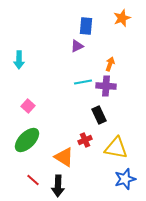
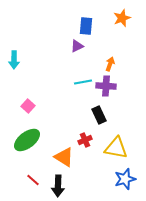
cyan arrow: moved 5 px left
green ellipse: rotated 8 degrees clockwise
